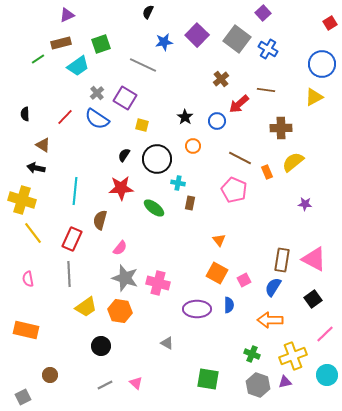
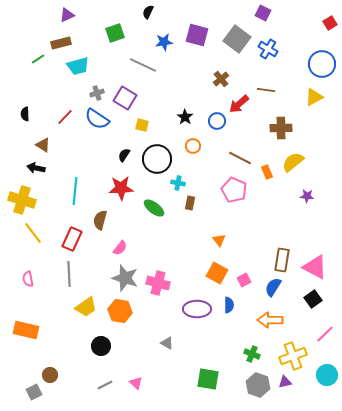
purple square at (263, 13): rotated 21 degrees counterclockwise
purple square at (197, 35): rotated 30 degrees counterclockwise
green square at (101, 44): moved 14 px right, 11 px up
cyan trapezoid at (78, 66): rotated 20 degrees clockwise
gray cross at (97, 93): rotated 24 degrees clockwise
purple star at (305, 204): moved 2 px right, 8 px up
pink triangle at (314, 259): moved 1 px right, 8 px down
gray square at (23, 397): moved 11 px right, 5 px up
